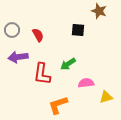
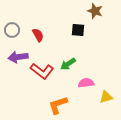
brown star: moved 4 px left
red L-shape: moved 3 px up; rotated 60 degrees counterclockwise
